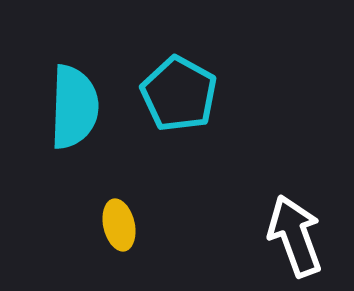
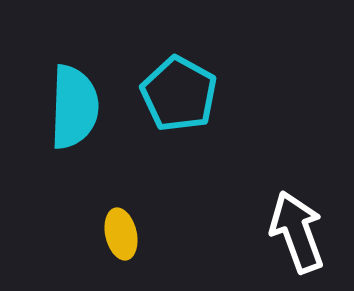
yellow ellipse: moved 2 px right, 9 px down
white arrow: moved 2 px right, 4 px up
